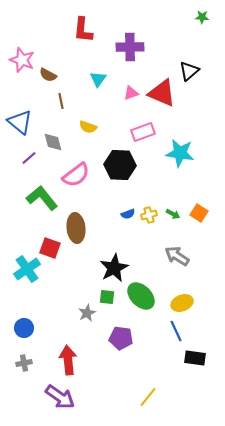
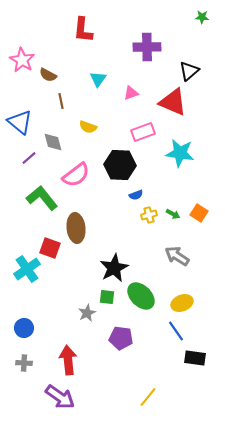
purple cross: moved 17 px right
pink star: rotated 10 degrees clockwise
red triangle: moved 11 px right, 9 px down
blue semicircle: moved 8 px right, 19 px up
blue line: rotated 10 degrees counterclockwise
gray cross: rotated 14 degrees clockwise
